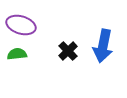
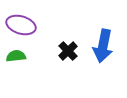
green semicircle: moved 1 px left, 2 px down
